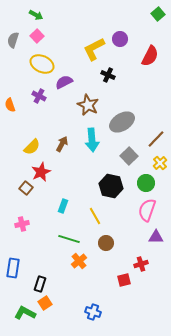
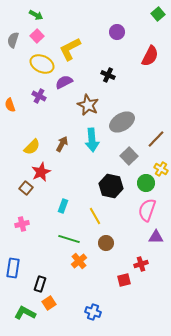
purple circle: moved 3 px left, 7 px up
yellow L-shape: moved 24 px left
yellow cross: moved 1 px right, 6 px down; rotated 16 degrees counterclockwise
orange square: moved 4 px right
